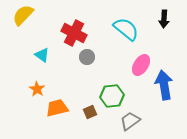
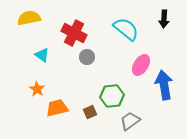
yellow semicircle: moved 6 px right, 3 px down; rotated 35 degrees clockwise
